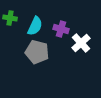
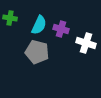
cyan semicircle: moved 4 px right, 1 px up
white cross: moved 5 px right; rotated 30 degrees counterclockwise
